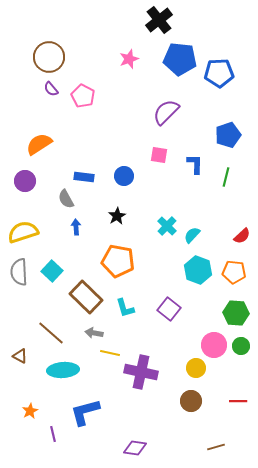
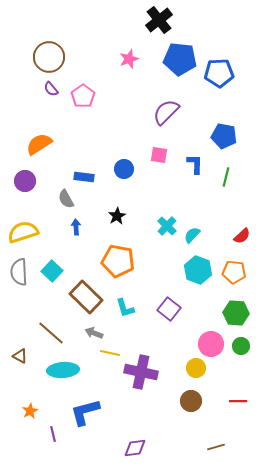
pink pentagon at (83, 96): rotated 10 degrees clockwise
blue pentagon at (228, 135): moved 4 px left, 1 px down; rotated 30 degrees clockwise
blue circle at (124, 176): moved 7 px up
gray arrow at (94, 333): rotated 12 degrees clockwise
pink circle at (214, 345): moved 3 px left, 1 px up
purple diamond at (135, 448): rotated 15 degrees counterclockwise
